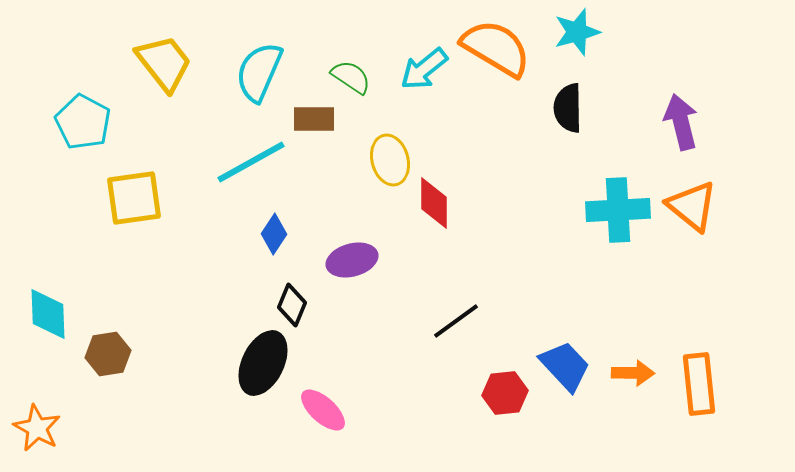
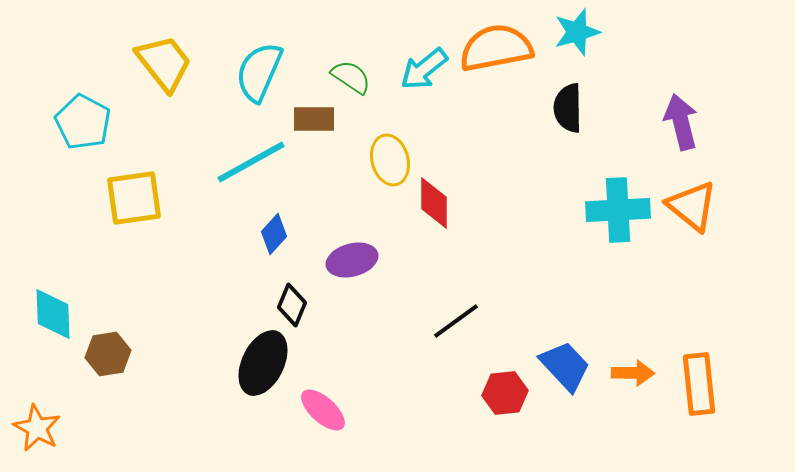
orange semicircle: rotated 42 degrees counterclockwise
blue diamond: rotated 9 degrees clockwise
cyan diamond: moved 5 px right
